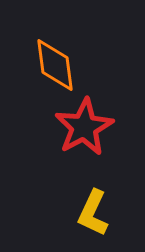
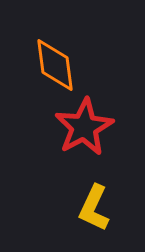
yellow L-shape: moved 1 px right, 5 px up
